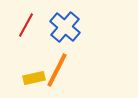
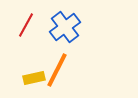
blue cross: rotated 12 degrees clockwise
